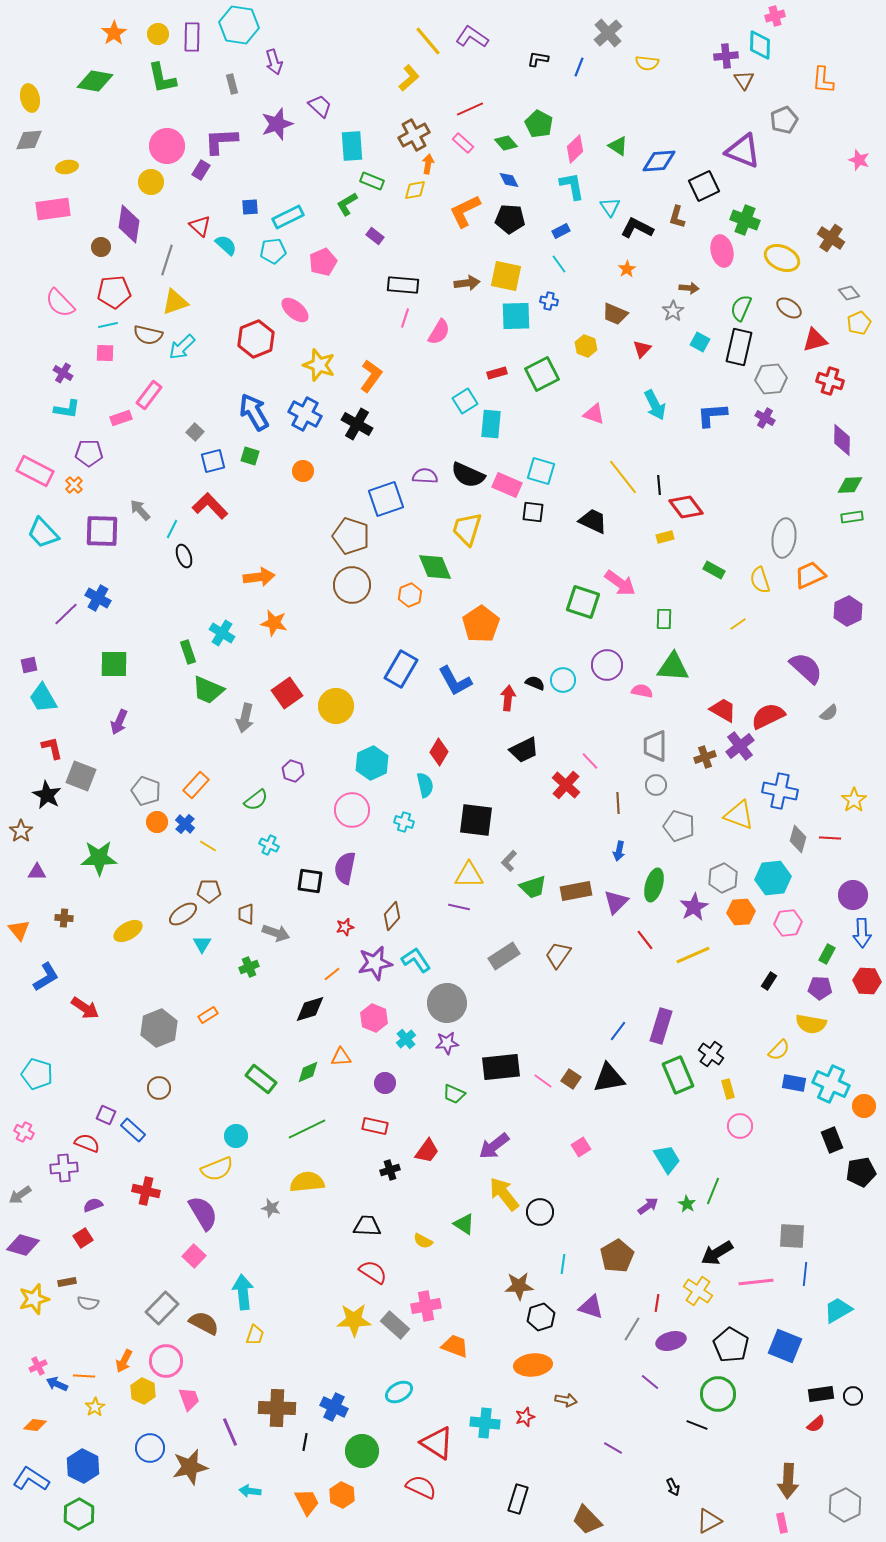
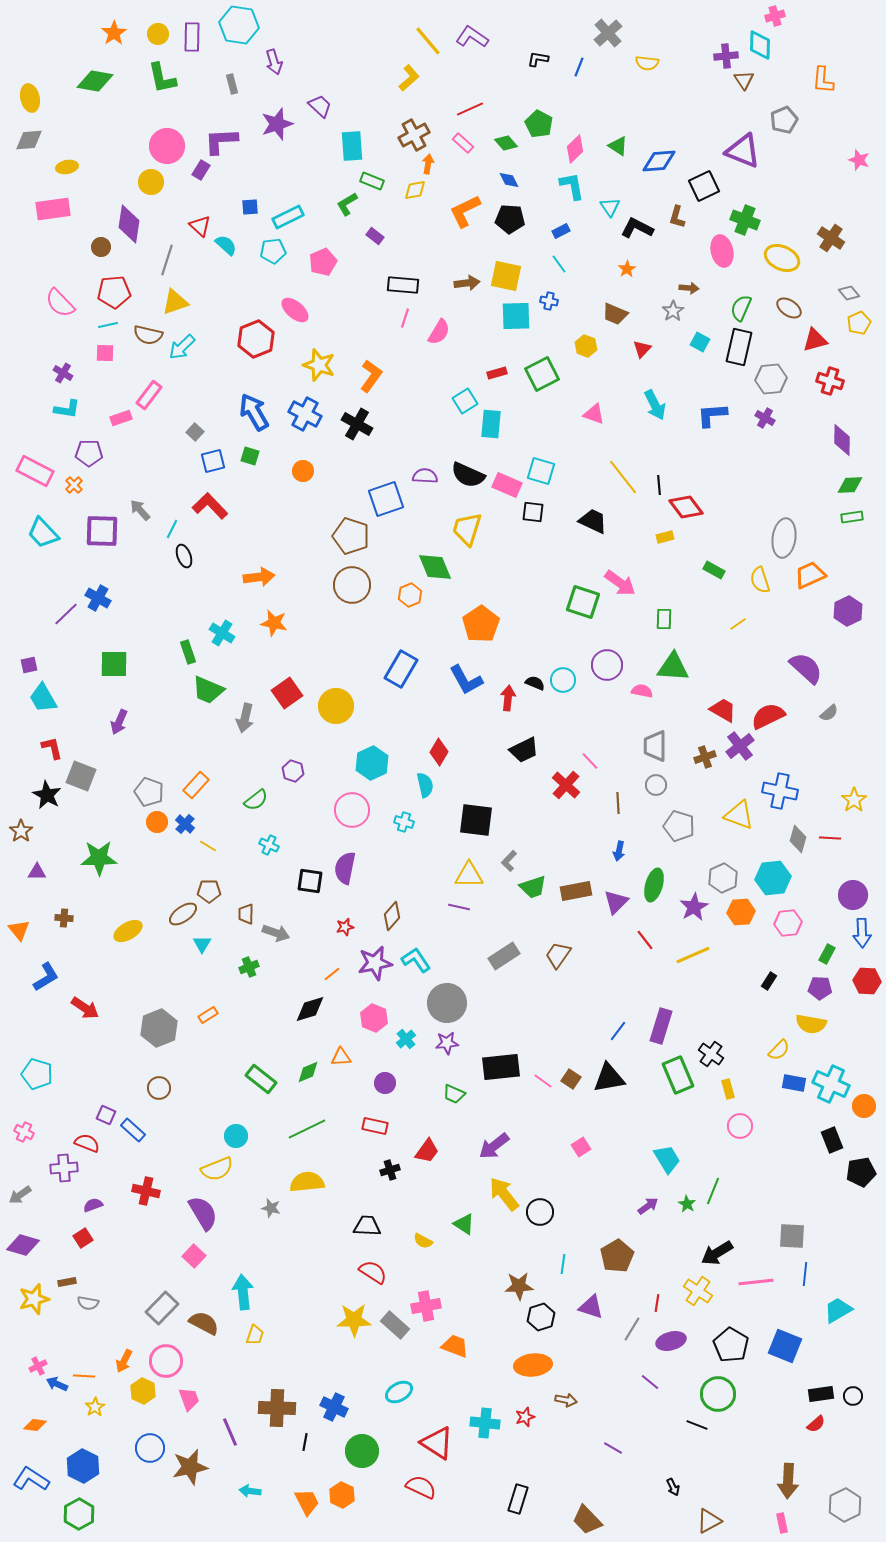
blue L-shape at (455, 681): moved 11 px right, 1 px up
gray pentagon at (146, 791): moved 3 px right, 1 px down
